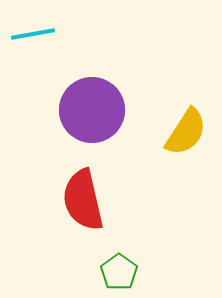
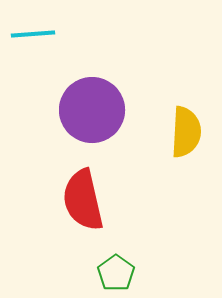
cyan line: rotated 6 degrees clockwise
yellow semicircle: rotated 30 degrees counterclockwise
green pentagon: moved 3 px left, 1 px down
